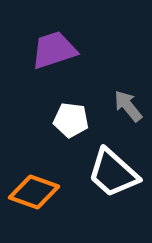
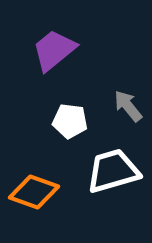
purple trapezoid: rotated 21 degrees counterclockwise
white pentagon: moved 1 px left, 1 px down
white trapezoid: moved 2 px up; rotated 122 degrees clockwise
